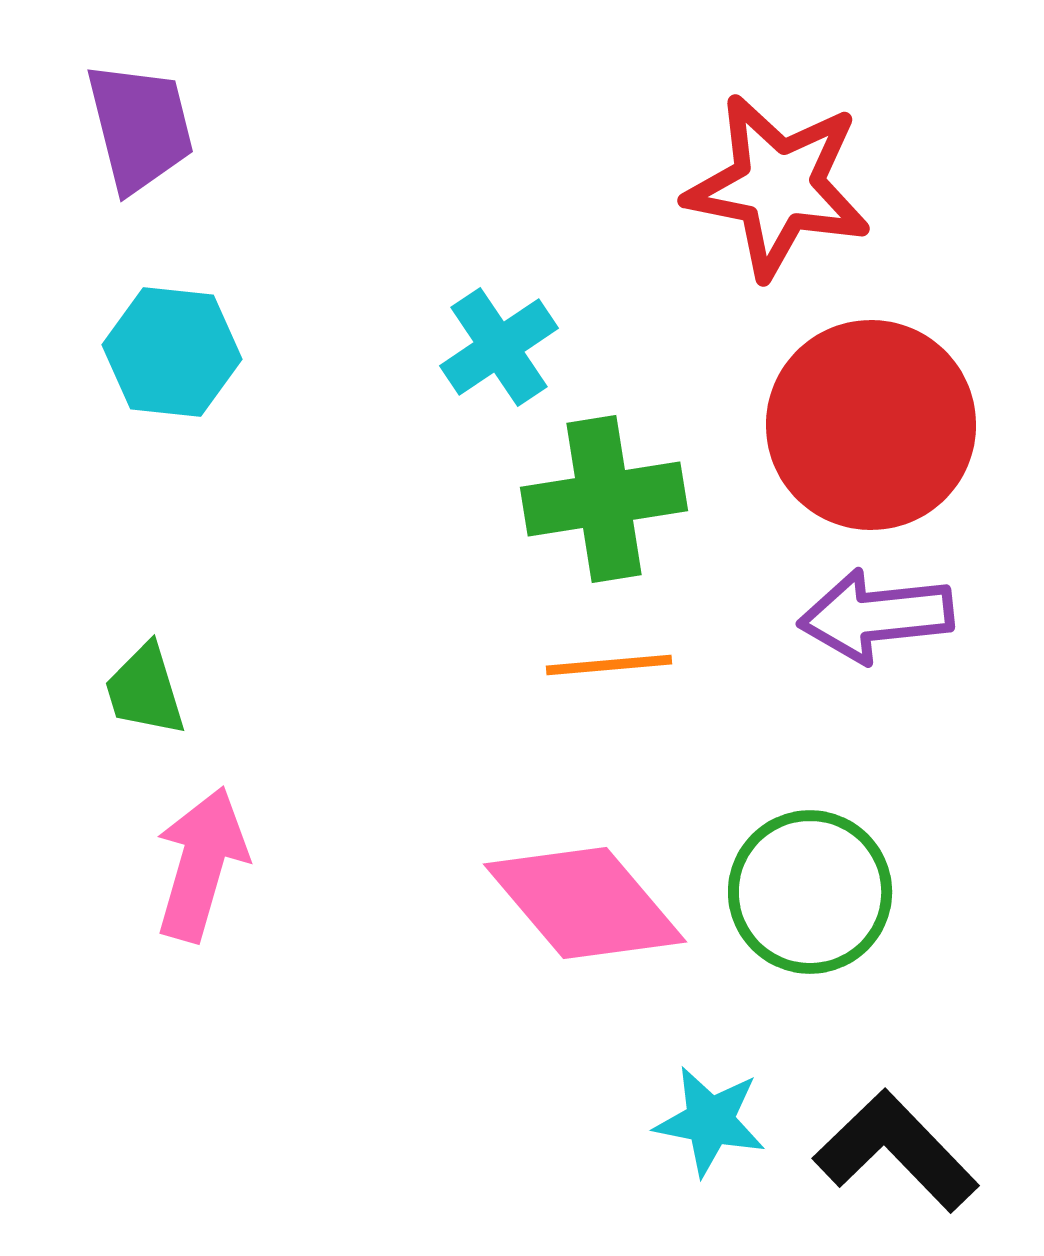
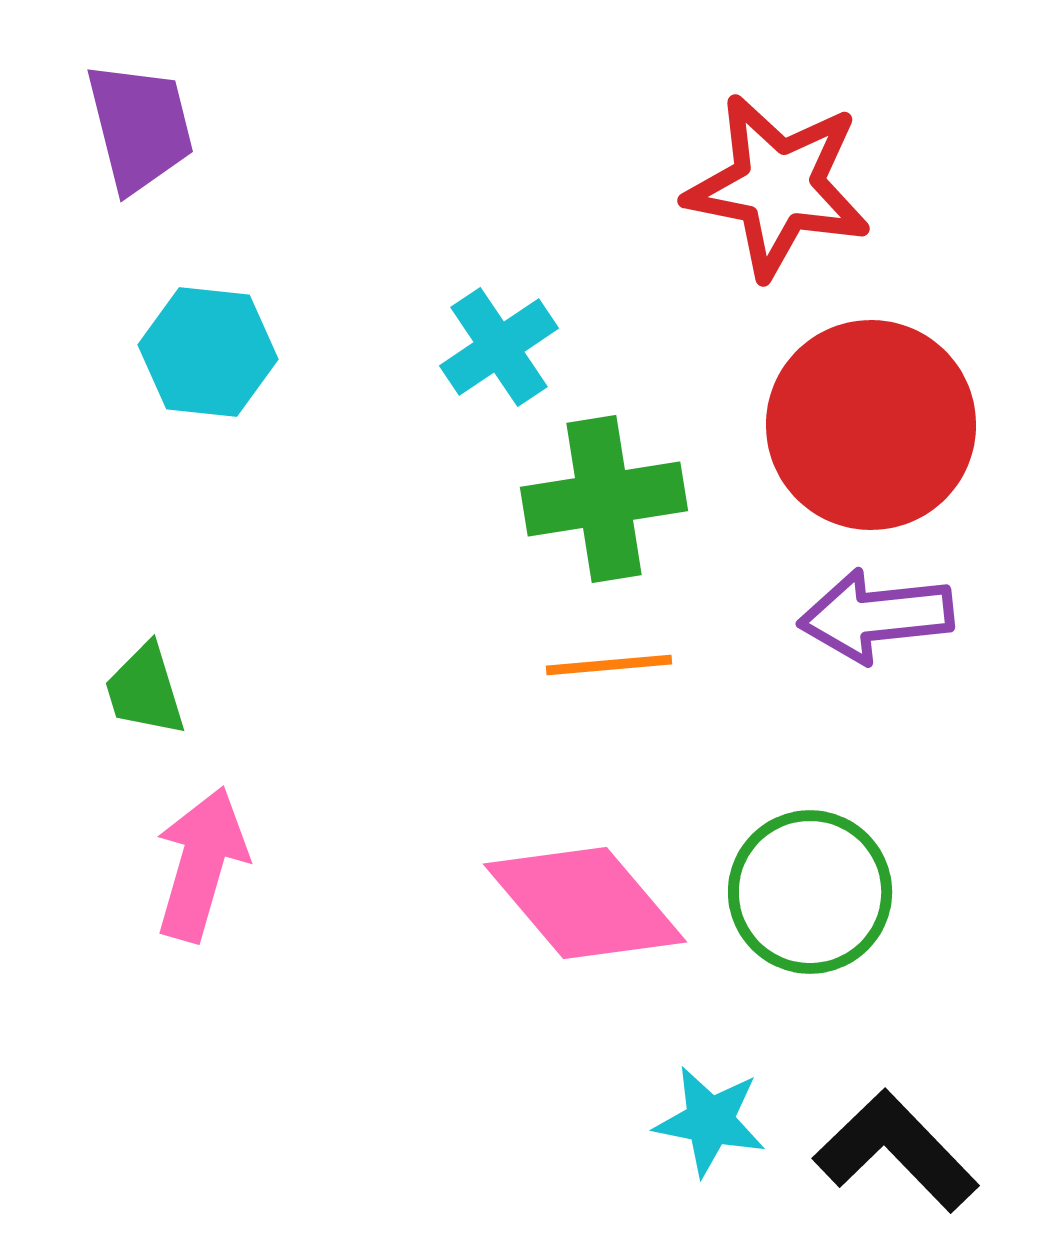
cyan hexagon: moved 36 px right
